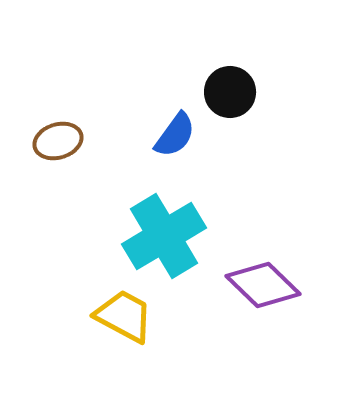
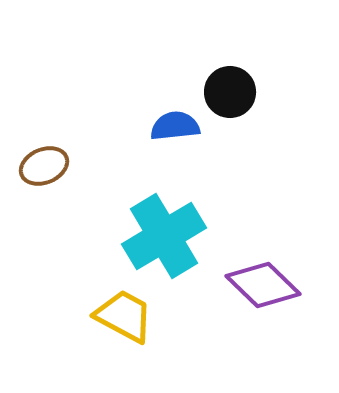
blue semicircle: moved 9 px up; rotated 132 degrees counterclockwise
brown ellipse: moved 14 px left, 25 px down; rotated 6 degrees counterclockwise
